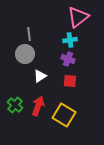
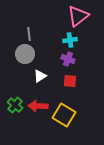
pink triangle: moved 1 px up
red arrow: rotated 108 degrees counterclockwise
